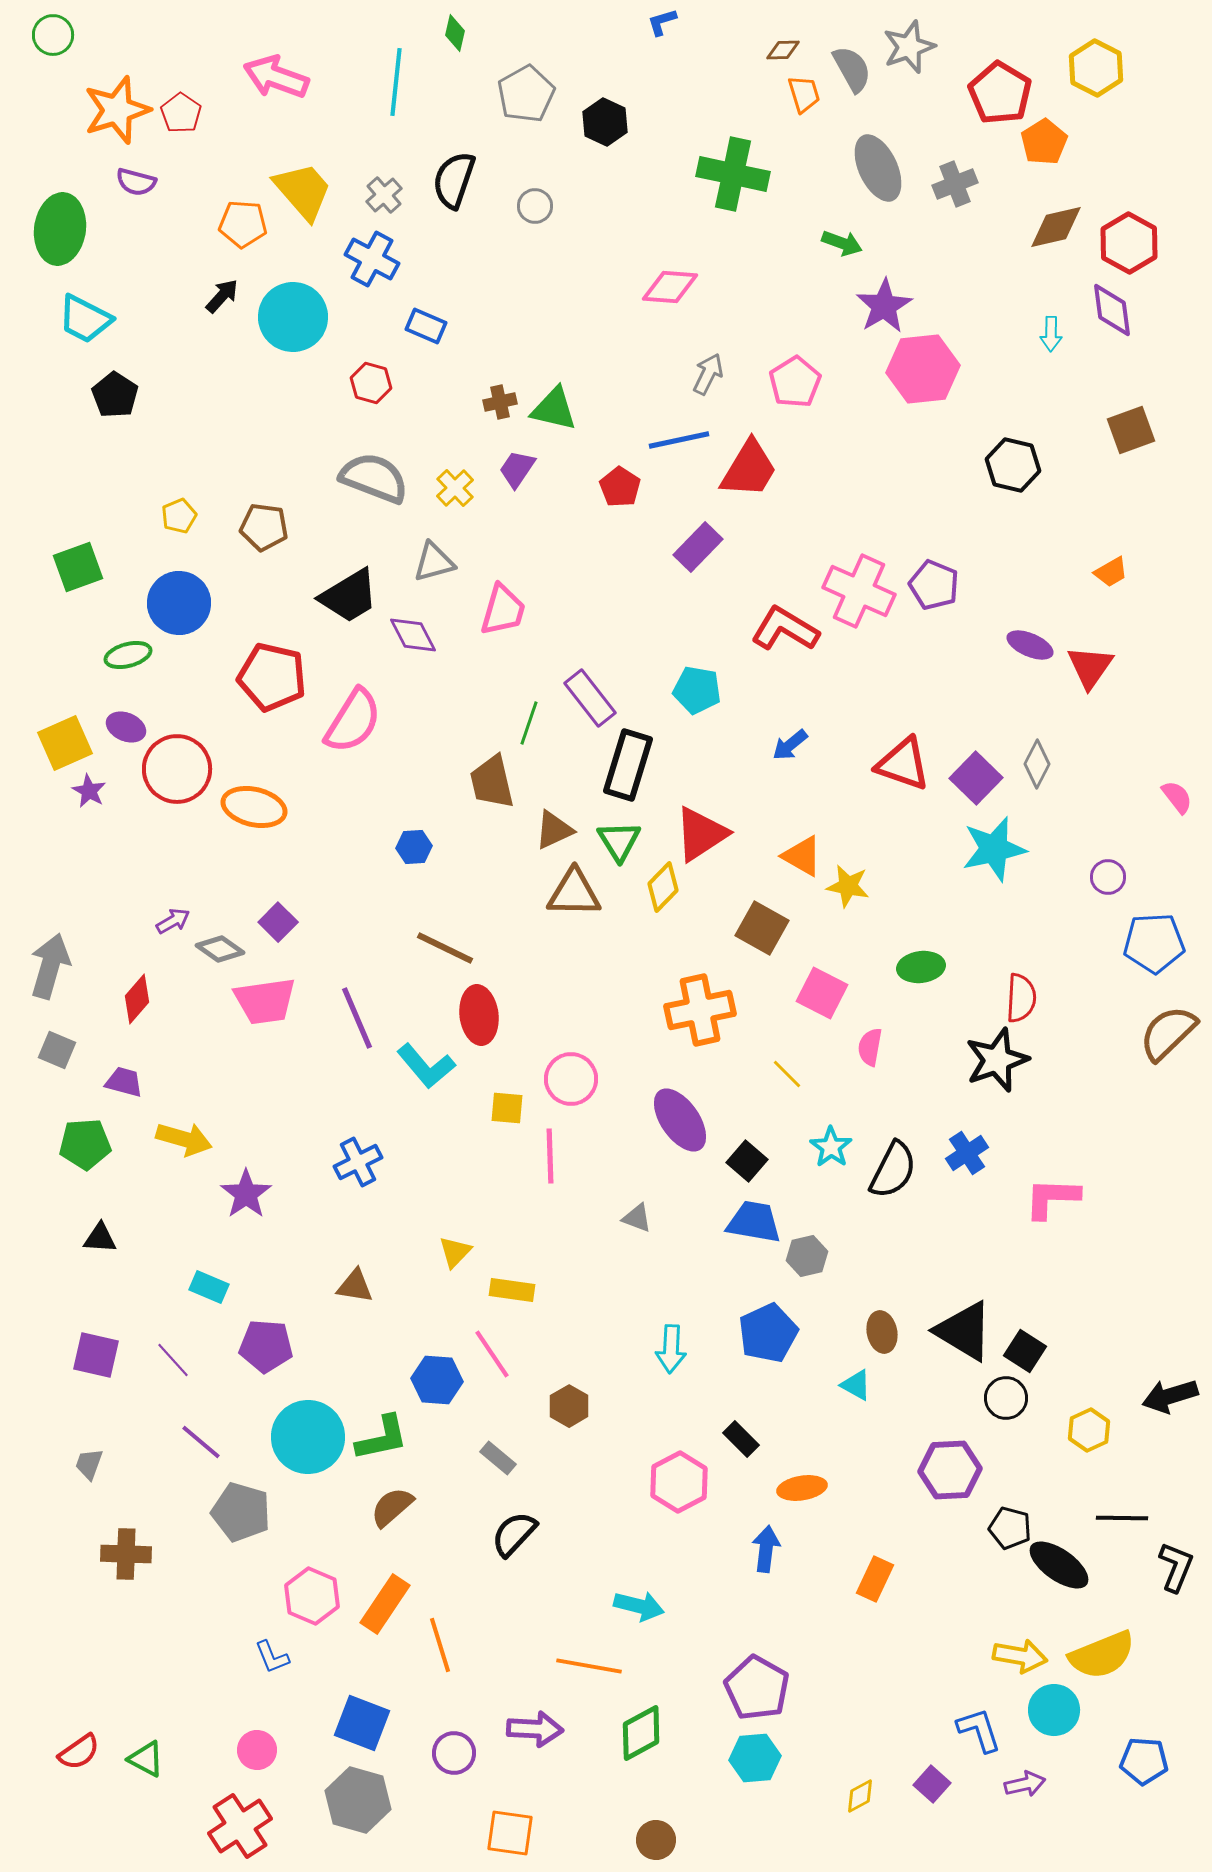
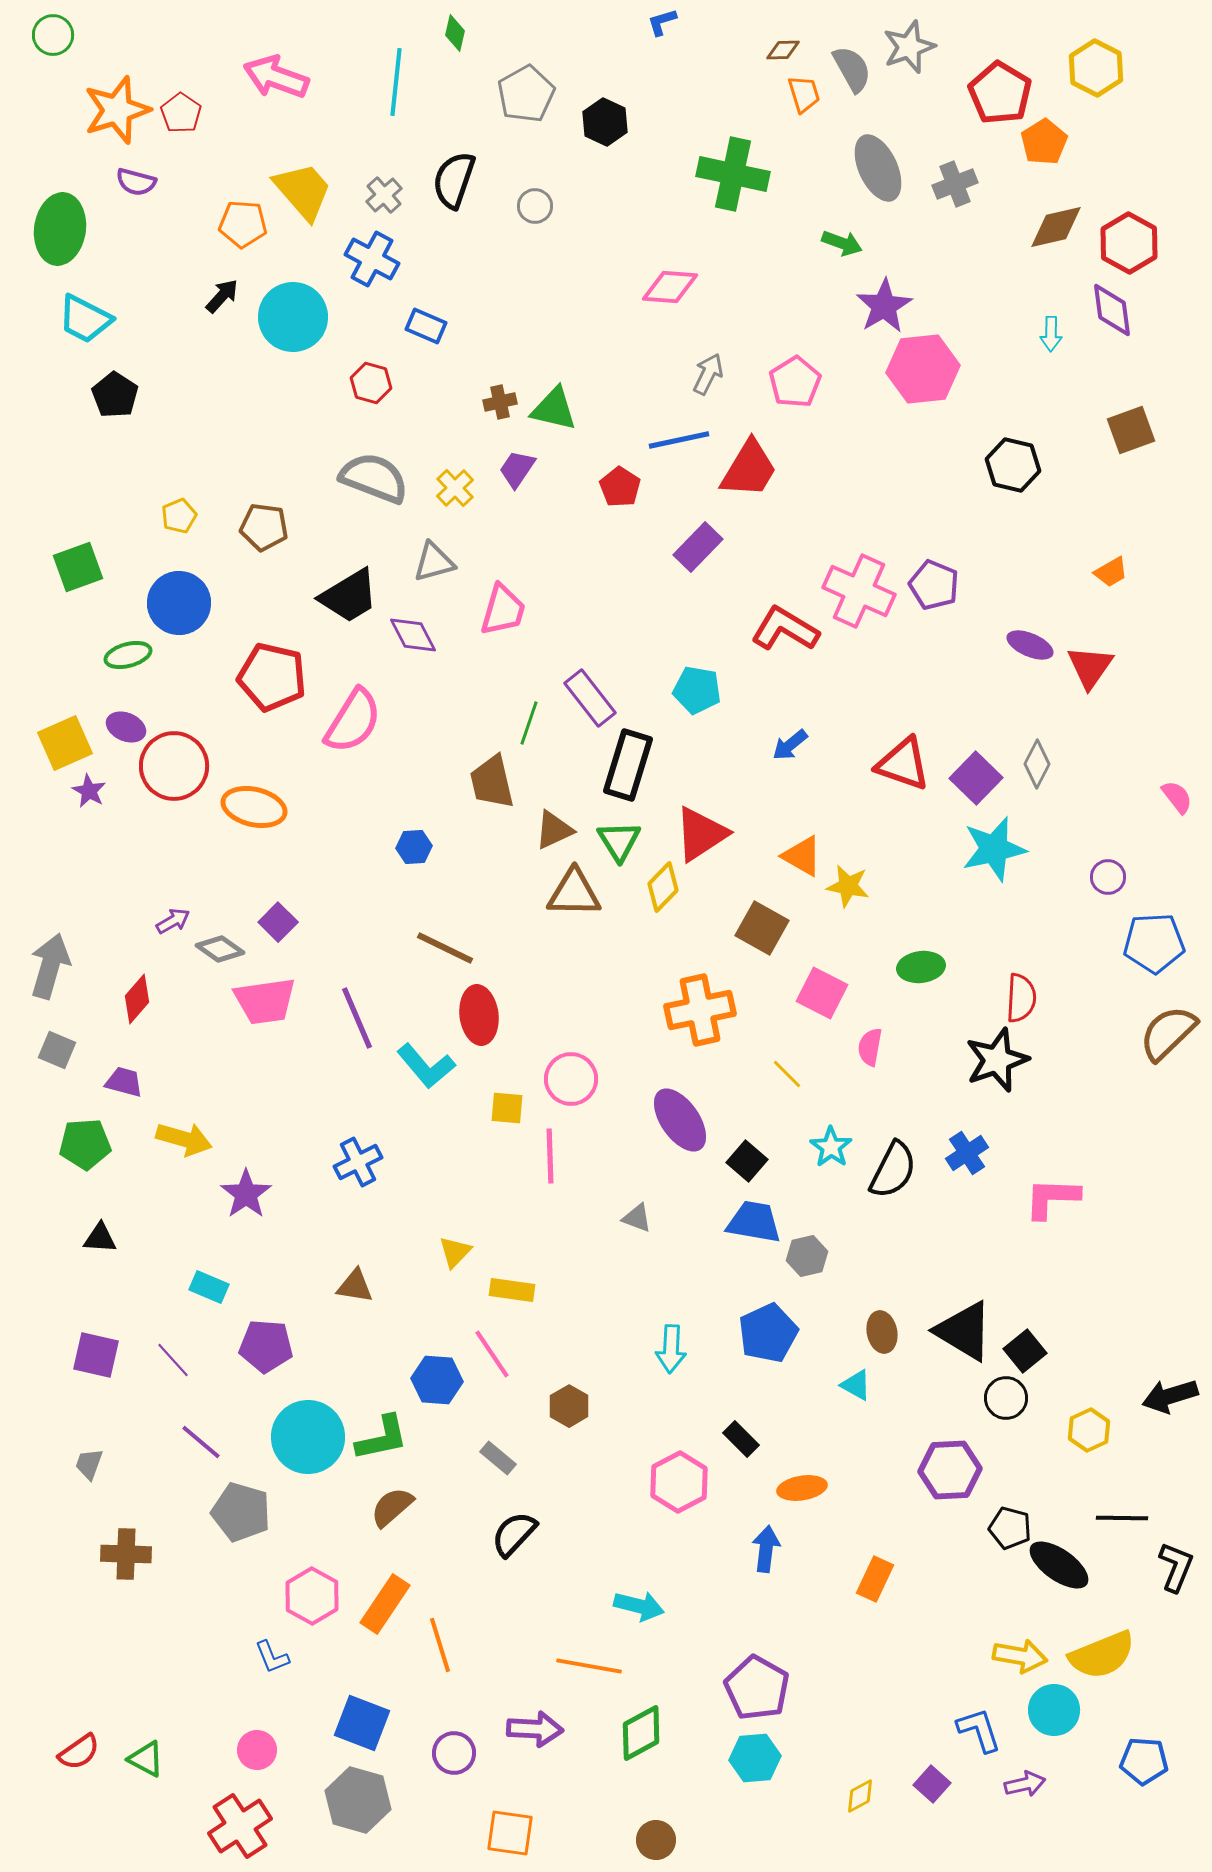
red circle at (177, 769): moved 3 px left, 3 px up
black square at (1025, 1351): rotated 18 degrees clockwise
pink hexagon at (312, 1596): rotated 6 degrees clockwise
